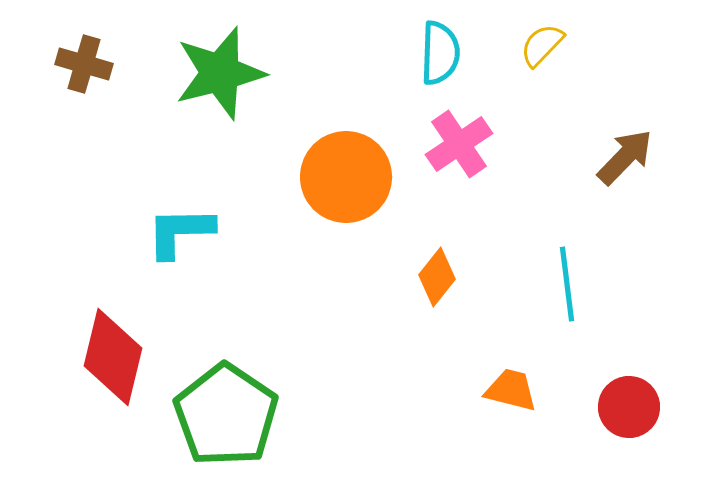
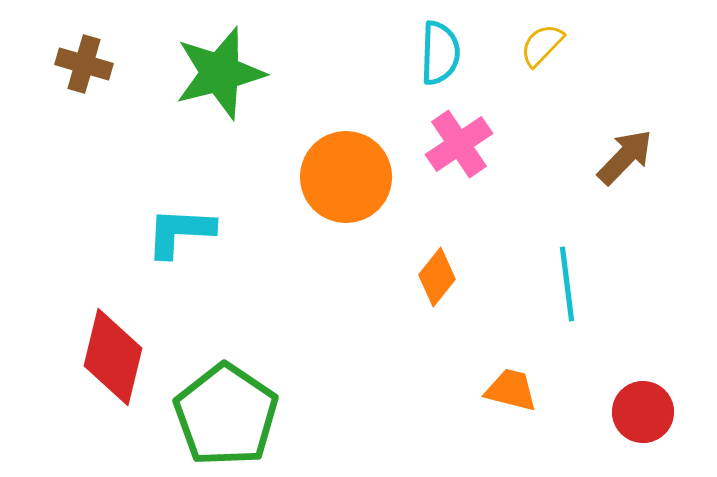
cyan L-shape: rotated 4 degrees clockwise
red circle: moved 14 px right, 5 px down
